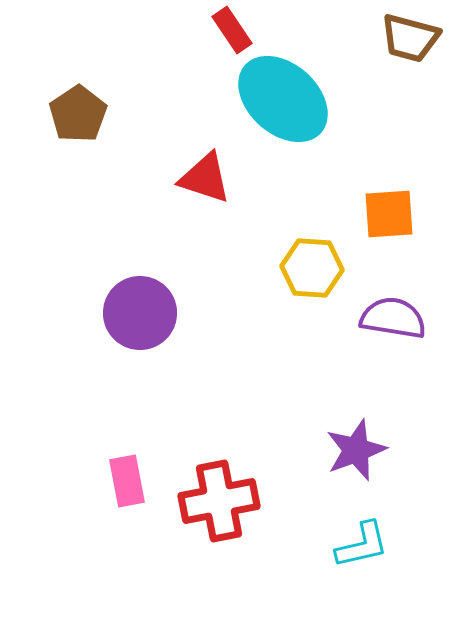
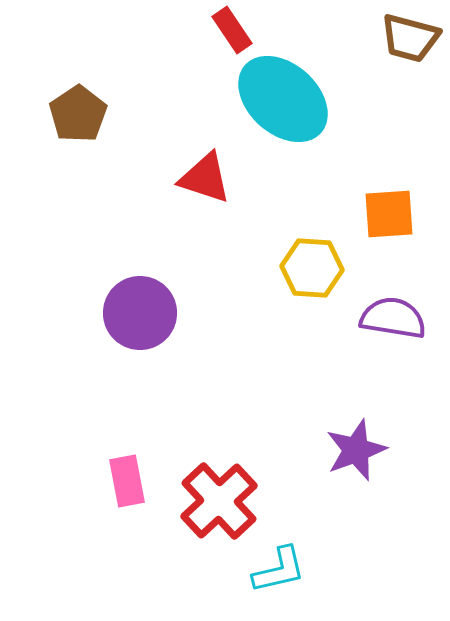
red cross: rotated 32 degrees counterclockwise
cyan L-shape: moved 83 px left, 25 px down
